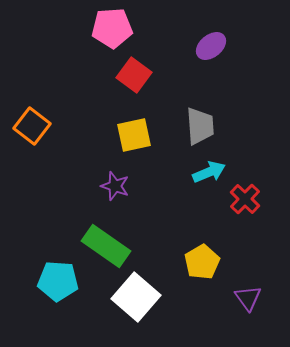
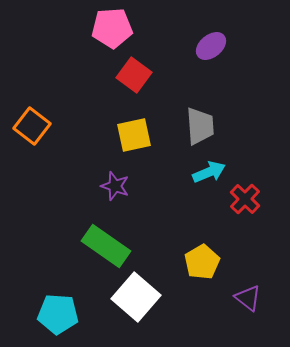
cyan pentagon: moved 33 px down
purple triangle: rotated 16 degrees counterclockwise
